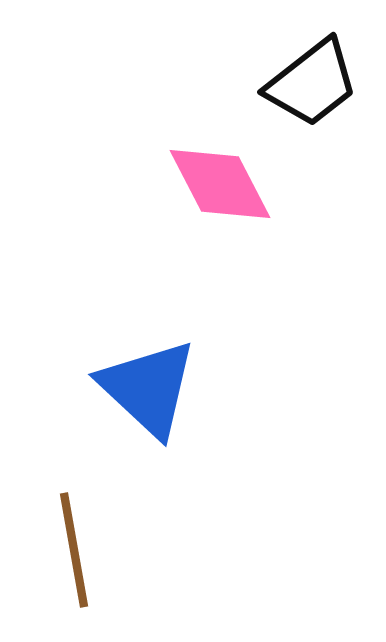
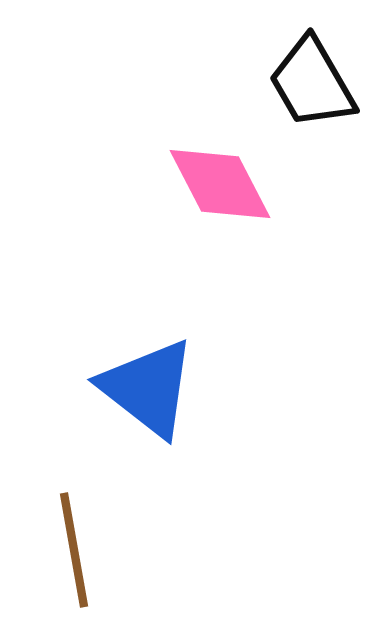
black trapezoid: rotated 98 degrees clockwise
blue triangle: rotated 5 degrees counterclockwise
